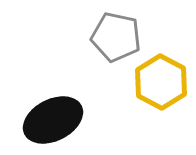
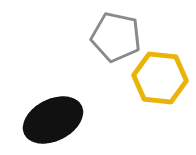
yellow hexagon: moved 1 px left, 4 px up; rotated 22 degrees counterclockwise
